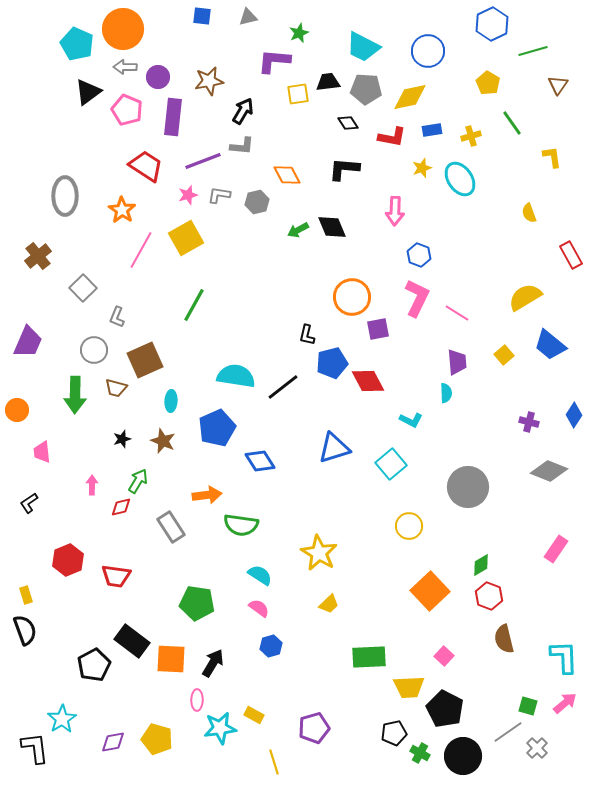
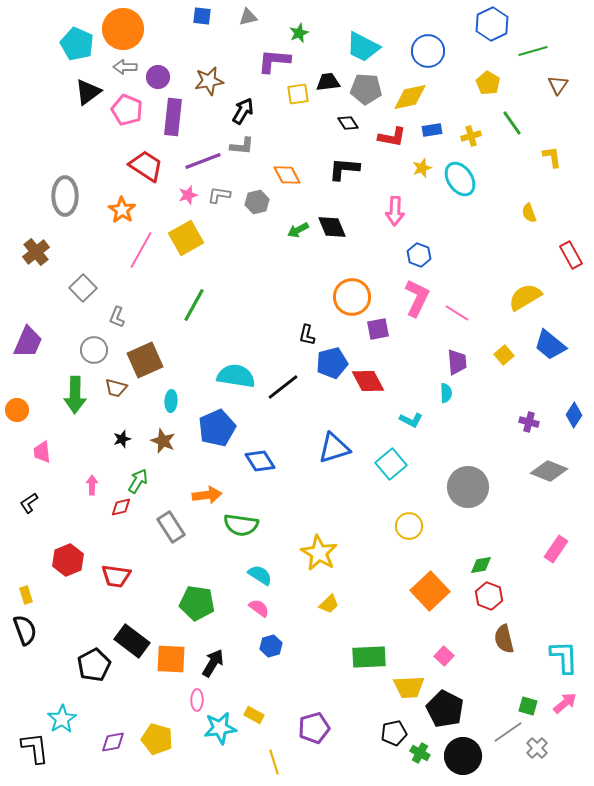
brown cross at (38, 256): moved 2 px left, 4 px up
green diamond at (481, 565): rotated 20 degrees clockwise
